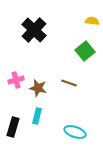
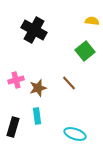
black cross: rotated 15 degrees counterclockwise
brown line: rotated 28 degrees clockwise
brown star: rotated 30 degrees counterclockwise
cyan rectangle: rotated 21 degrees counterclockwise
cyan ellipse: moved 2 px down
